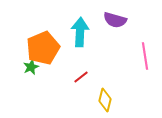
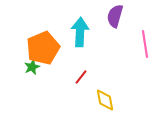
purple semicircle: moved 4 px up; rotated 90 degrees clockwise
pink line: moved 12 px up
green star: moved 1 px right
red line: rotated 14 degrees counterclockwise
yellow diamond: rotated 25 degrees counterclockwise
